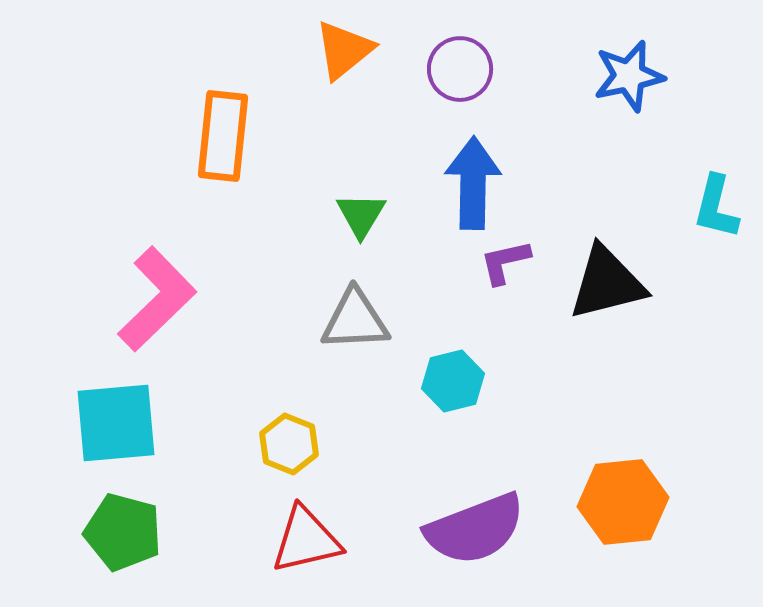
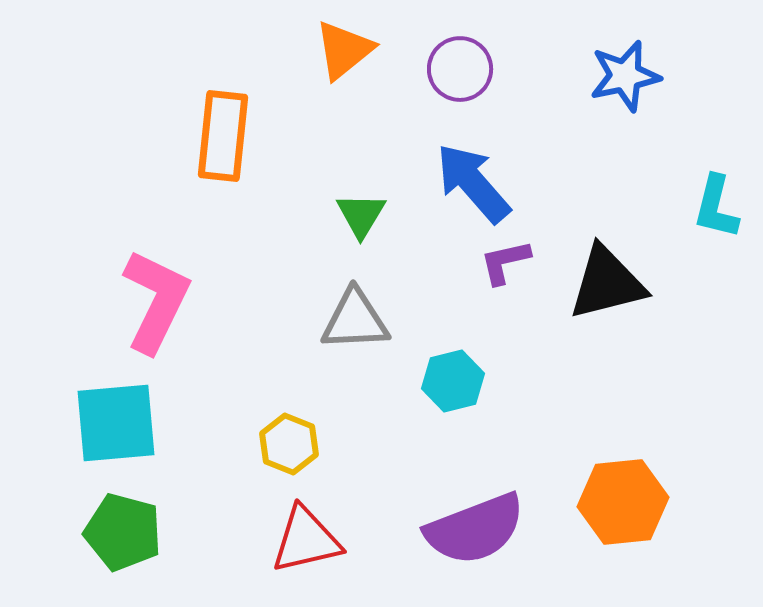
blue star: moved 4 px left
blue arrow: rotated 42 degrees counterclockwise
pink L-shape: moved 1 px left, 2 px down; rotated 20 degrees counterclockwise
